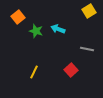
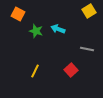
orange square: moved 3 px up; rotated 24 degrees counterclockwise
yellow line: moved 1 px right, 1 px up
